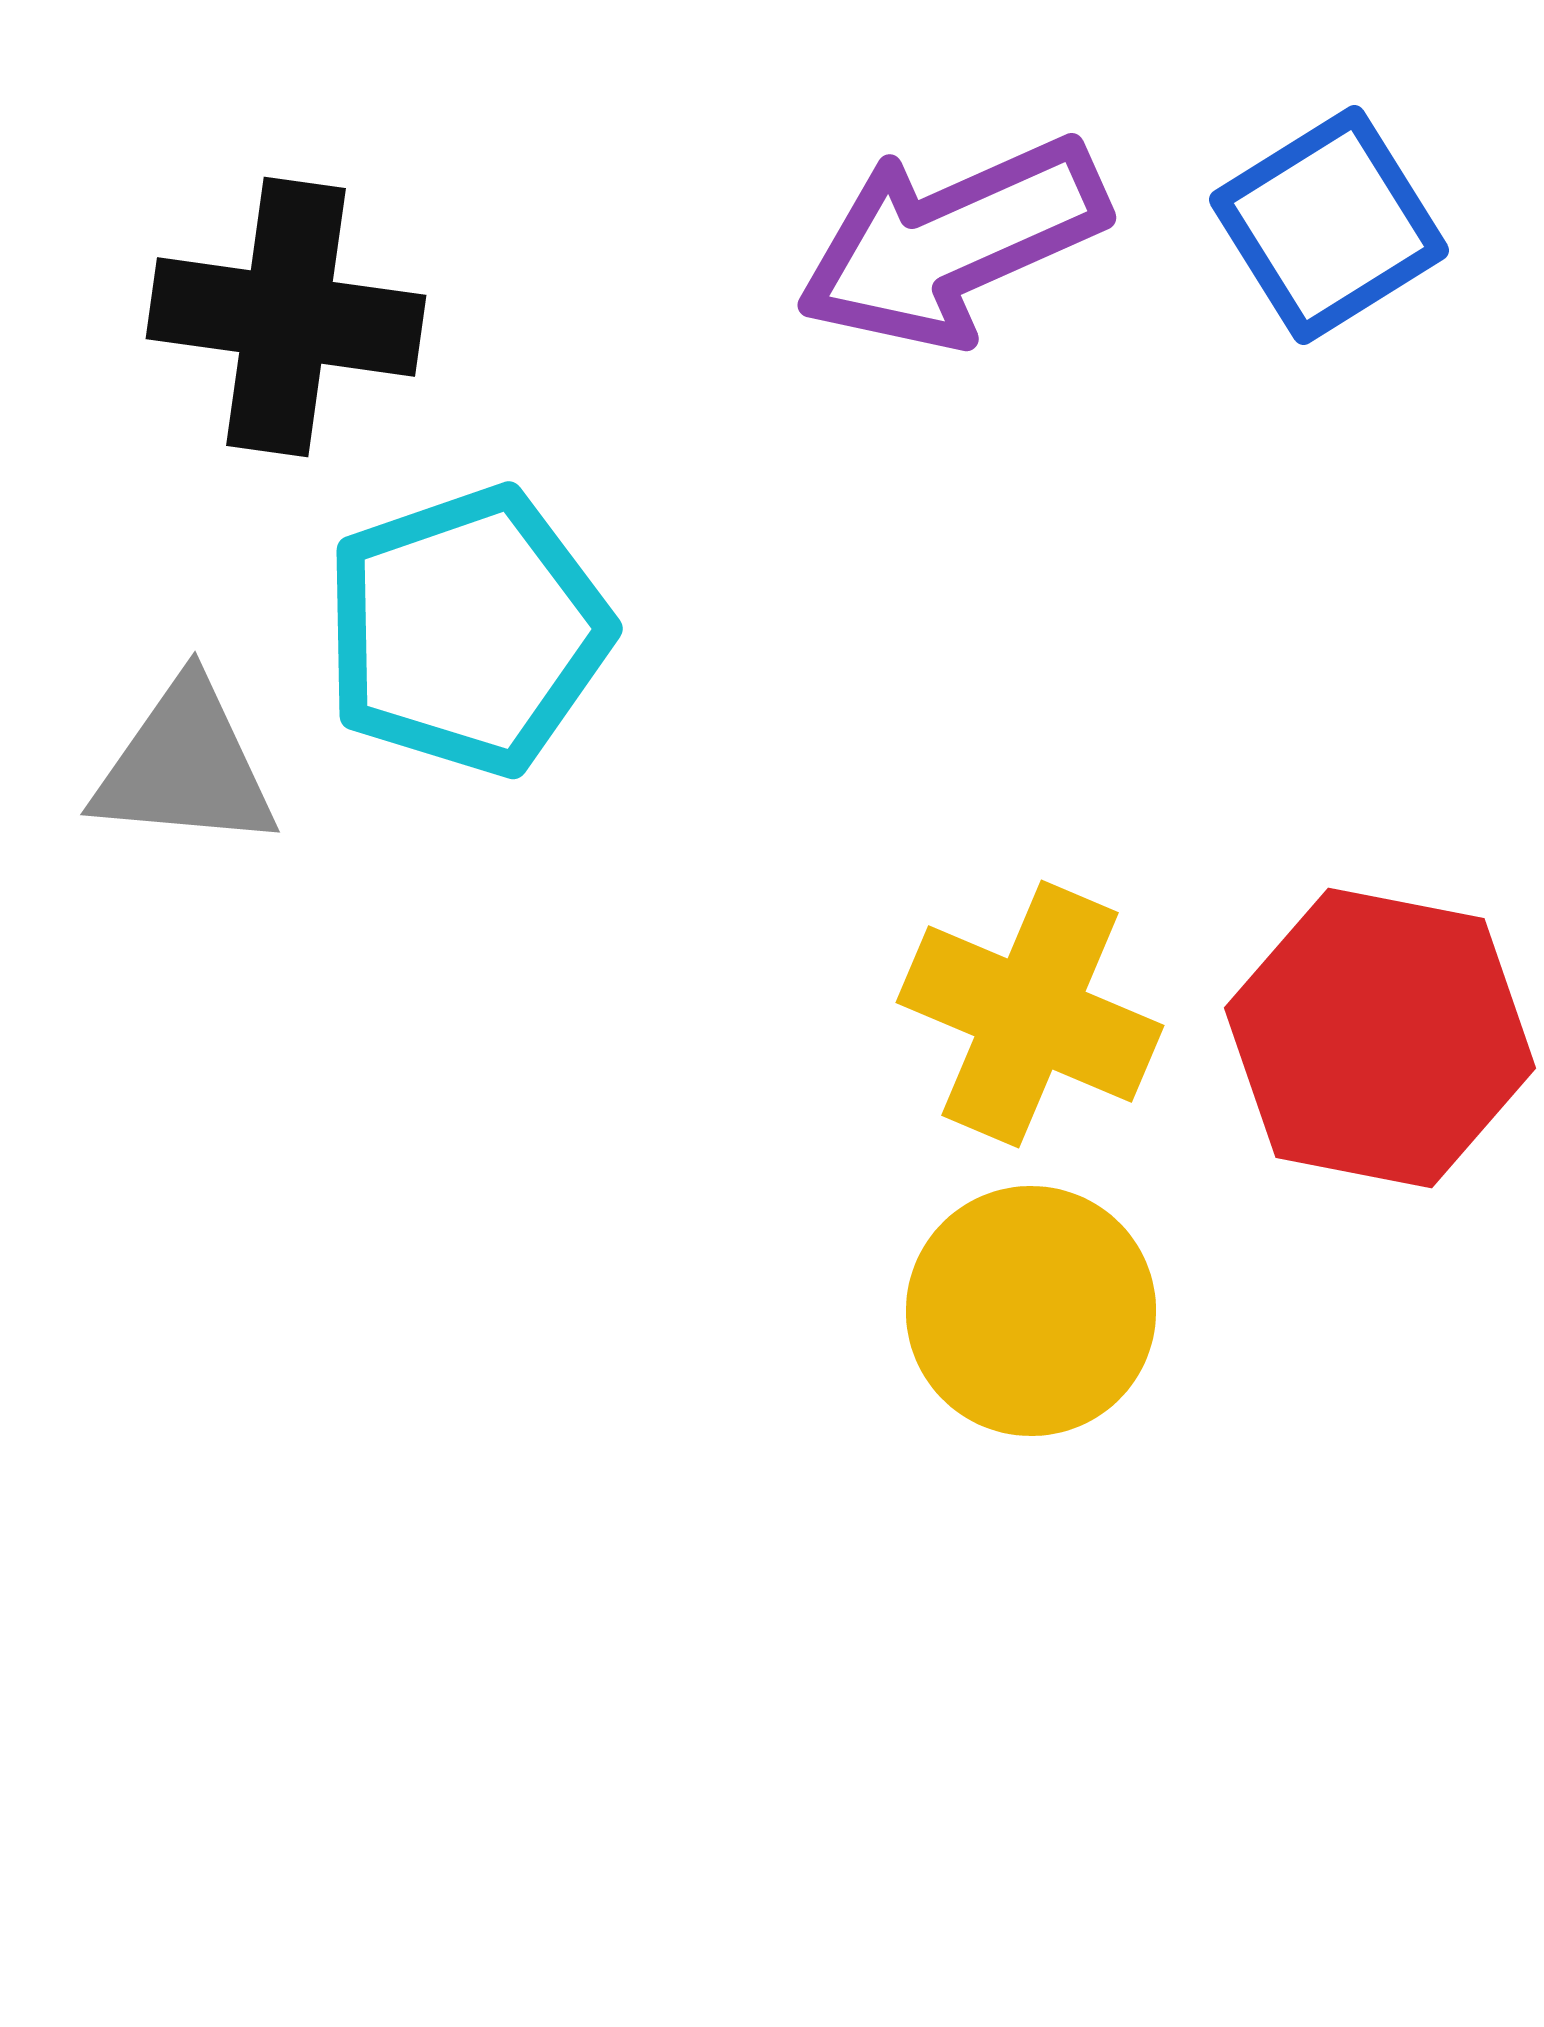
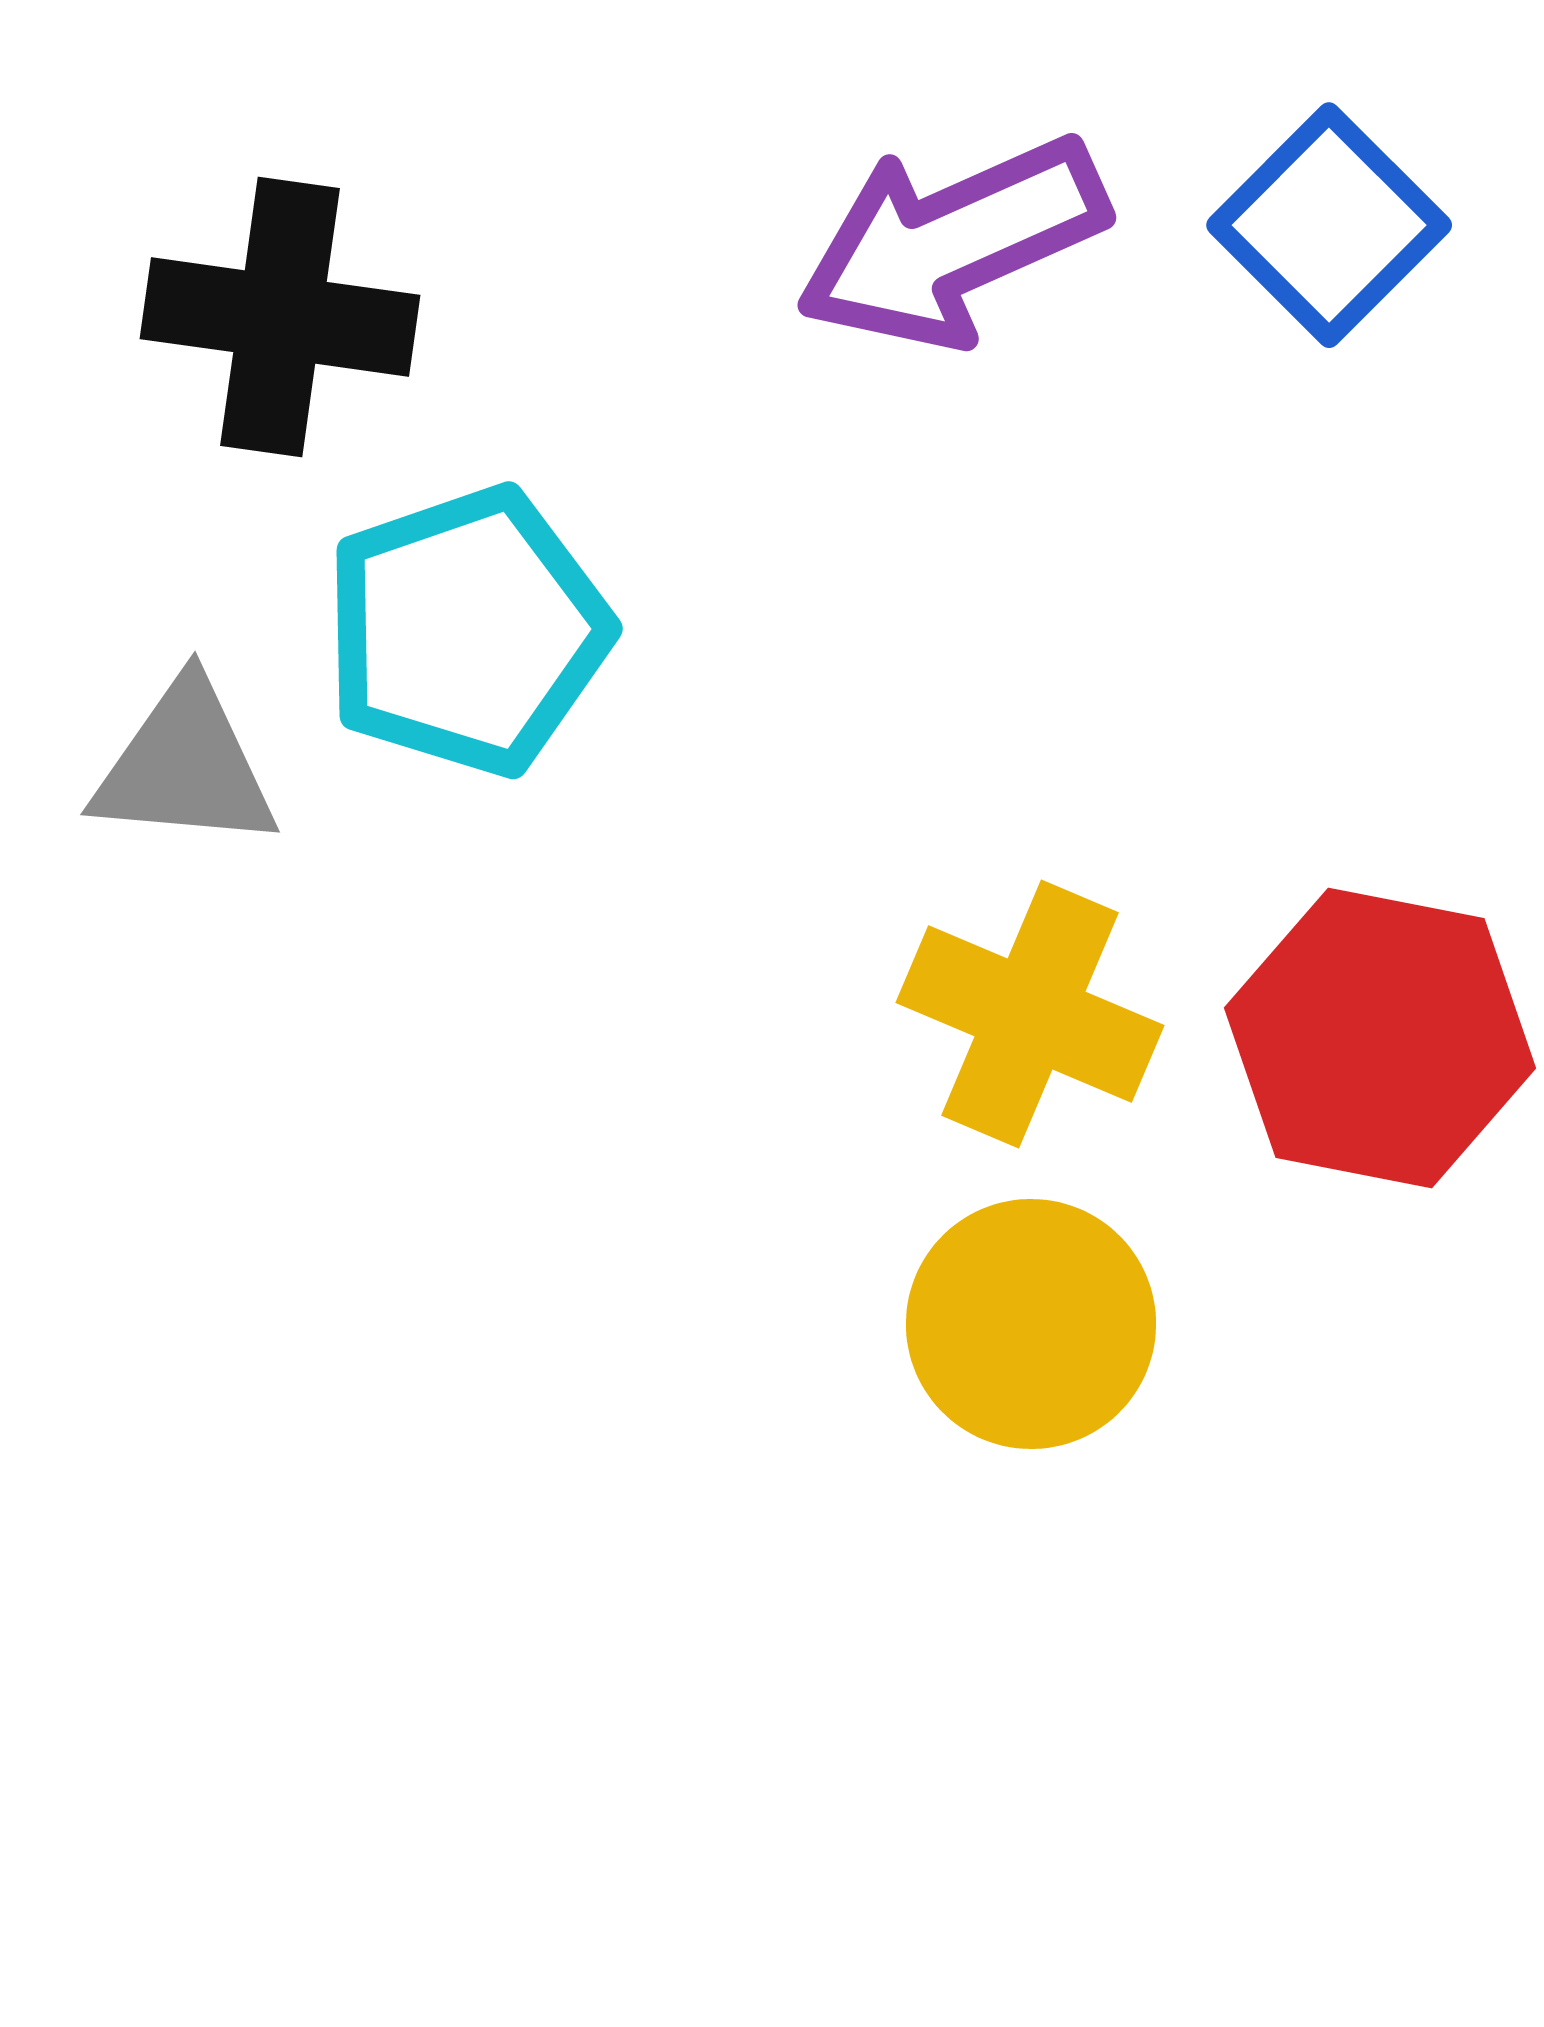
blue square: rotated 13 degrees counterclockwise
black cross: moved 6 px left
yellow circle: moved 13 px down
